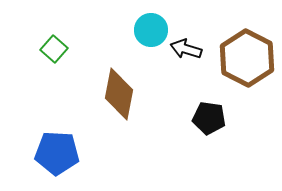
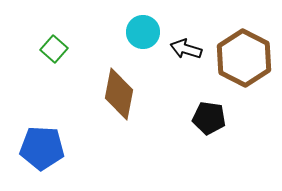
cyan circle: moved 8 px left, 2 px down
brown hexagon: moved 3 px left
blue pentagon: moved 15 px left, 5 px up
